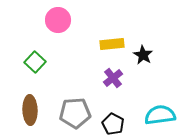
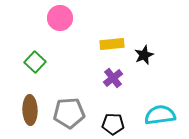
pink circle: moved 2 px right, 2 px up
black star: moved 1 px right; rotated 18 degrees clockwise
gray pentagon: moved 6 px left
black pentagon: rotated 25 degrees counterclockwise
